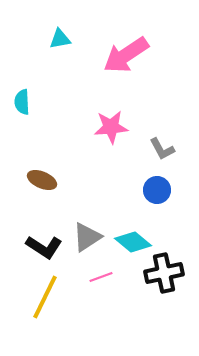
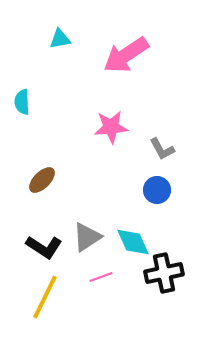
brown ellipse: rotated 68 degrees counterclockwise
cyan diamond: rotated 27 degrees clockwise
